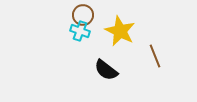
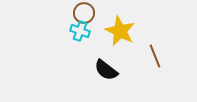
brown circle: moved 1 px right, 2 px up
